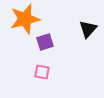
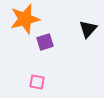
pink square: moved 5 px left, 10 px down
